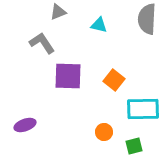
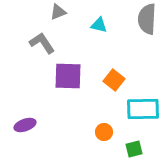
green square: moved 3 px down
